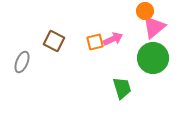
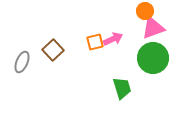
pink triangle: moved 1 px left, 1 px down; rotated 20 degrees clockwise
brown square: moved 1 px left, 9 px down; rotated 20 degrees clockwise
